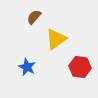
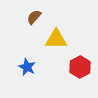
yellow triangle: rotated 35 degrees clockwise
red hexagon: rotated 25 degrees clockwise
